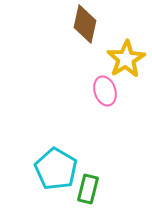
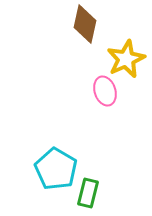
yellow star: rotated 6 degrees clockwise
green rectangle: moved 4 px down
